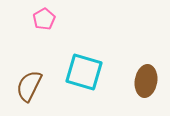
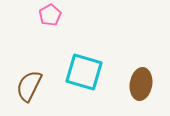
pink pentagon: moved 6 px right, 4 px up
brown ellipse: moved 5 px left, 3 px down
